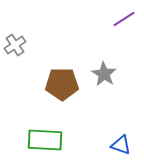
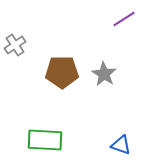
brown pentagon: moved 12 px up
